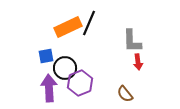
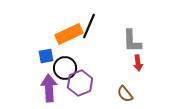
black line: moved 3 px down
orange rectangle: moved 1 px right, 7 px down
red arrow: moved 1 px down
